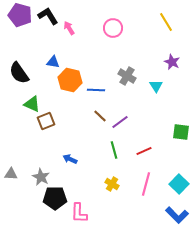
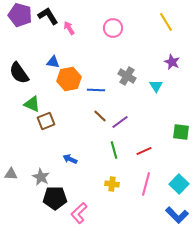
orange hexagon: moved 1 px left, 1 px up; rotated 25 degrees counterclockwise
yellow cross: rotated 24 degrees counterclockwise
pink L-shape: rotated 45 degrees clockwise
